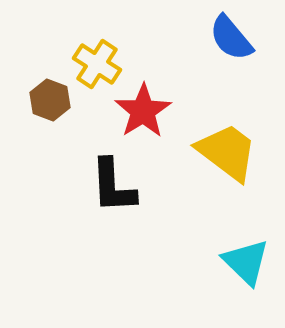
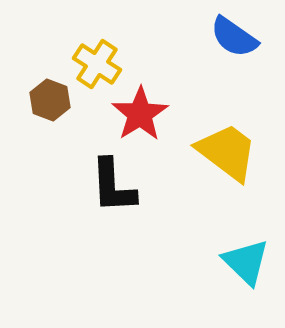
blue semicircle: moved 3 px right, 1 px up; rotated 15 degrees counterclockwise
red star: moved 3 px left, 3 px down
